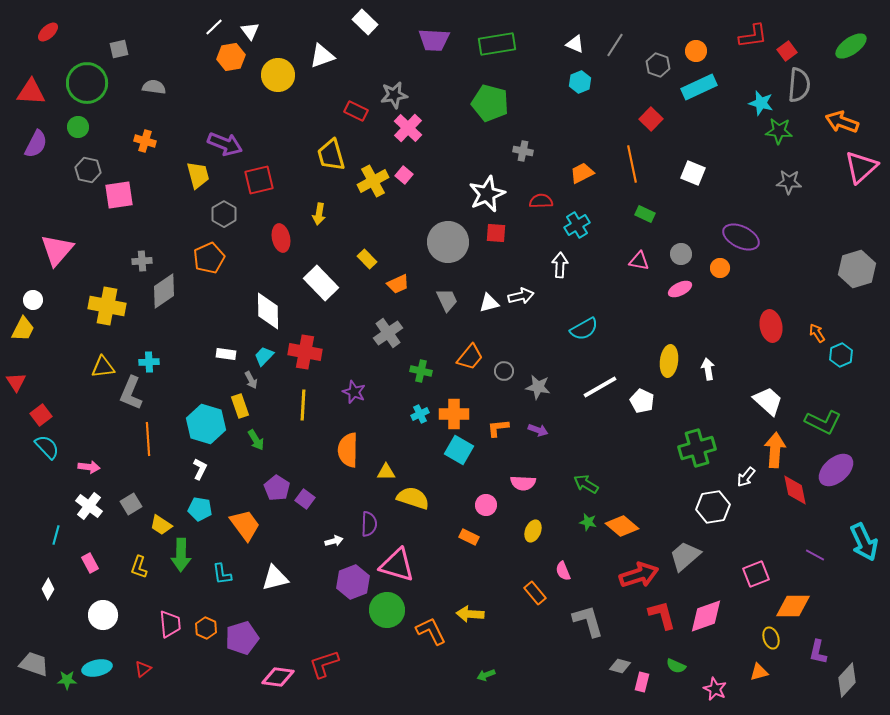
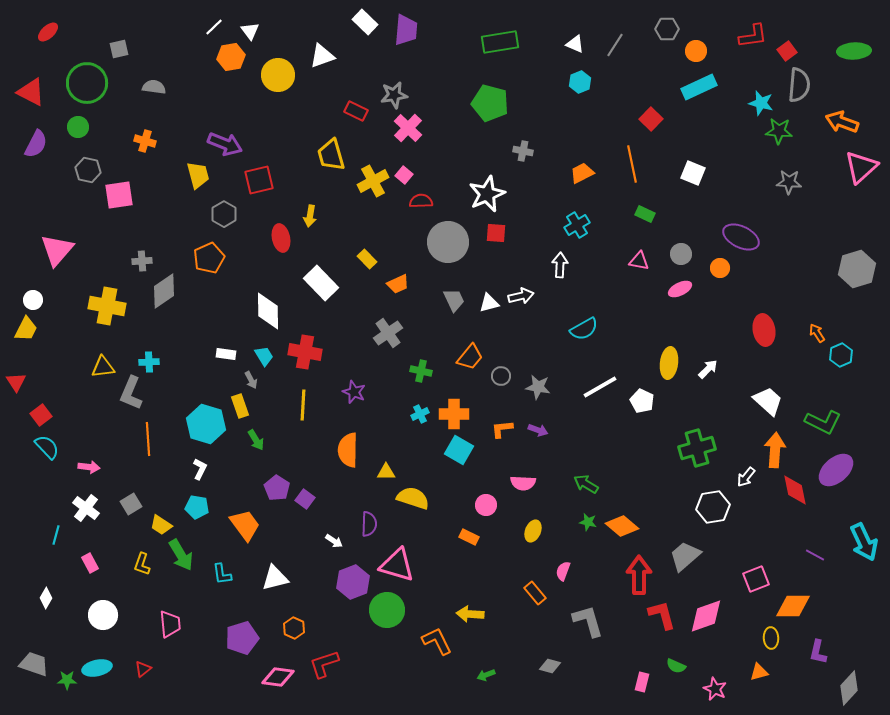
purple trapezoid at (434, 40): moved 28 px left, 10 px up; rotated 88 degrees counterclockwise
green rectangle at (497, 44): moved 3 px right, 2 px up
green ellipse at (851, 46): moved 3 px right, 5 px down; rotated 32 degrees clockwise
gray hexagon at (658, 65): moved 9 px right, 36 px up; rotated 20 degrees counterclockwise
red triangle at (31, 92): rotated 24 degrees clockwise
red semicircle at (541, 201): moved 120 px left
yellow arrow at (319, 214): moved 9 px left, 2 px down
gray trapezoid at (447, 300): moved 7 px right
red ellipse at (771, 326): moved 7 px left, 4 px down
yellow trapezoid at (23, 329): moved 3 px right
cyan trapezoid at (264, 356): rotated 105 degrees clockwise
yellow ellipse at (669, 361): moved 2 px down
white arrow at (708, 369): rotated 55 degrees clockwise
gray circle at (504, 371): moved 3 px left, 5 px down
orange L-shape at (498, 428): moved 4 px right, 1 px down
white cross at (89, 506): moved 3 px left, 2 px down
cyan pentagon at (200, 509): moved 3 px left, 2 px up
white arrow at (334, 541): rotated 48 degrees clockwise
green arrow at (181, 555): rotated 32 degrees counterclockwise
yellow L-shape at (139, 567): moved 3 px right, 3 px up
pink semicircle at (563, 571): rotated 42 degrees clockwise
pink square at (756, 574): moved 5 px down
red arrow at (639, 575): rotated 72 degrees counterclockwise
white diamond at (48, 589): moved 2 px left, 9 px down
orange hexagon at (206, 628): moved 88 px right
orange L-shape at (431, 631): moved 6 px right, 10 px down
yellow ellipse at (771, 638): rotated 15 degrees clockwise
gray diamond at (620, 666): moved 70 px left
gray diamond at (847, 680): moved 2 px right, 8 px down
